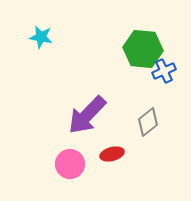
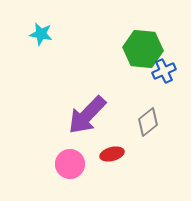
cyan star: moved 3 px up
